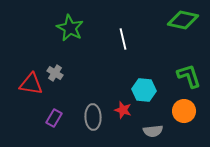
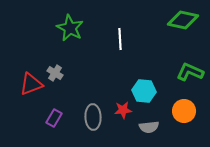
white line: moved 3 px left; rotated 10 degrees clockwise
green L-shape: moved 1 px right, 4 px up; rotated 48 degrees counterclockwise
red triangle: rotated 30 degrees counterclockwise
cyan hexagon: moved 1 px down
red star: rotated 24 degrees counterclockwise
gray semicircle: moved 4 px left, 4 px up
